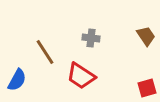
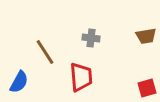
brown trapezoid: rotated 115 degrees clockwise
red trapezoid: moved 1 px down; rotated 128 degrees counterclockwise
blue semicircle: moved 2 px right, 2 px down
